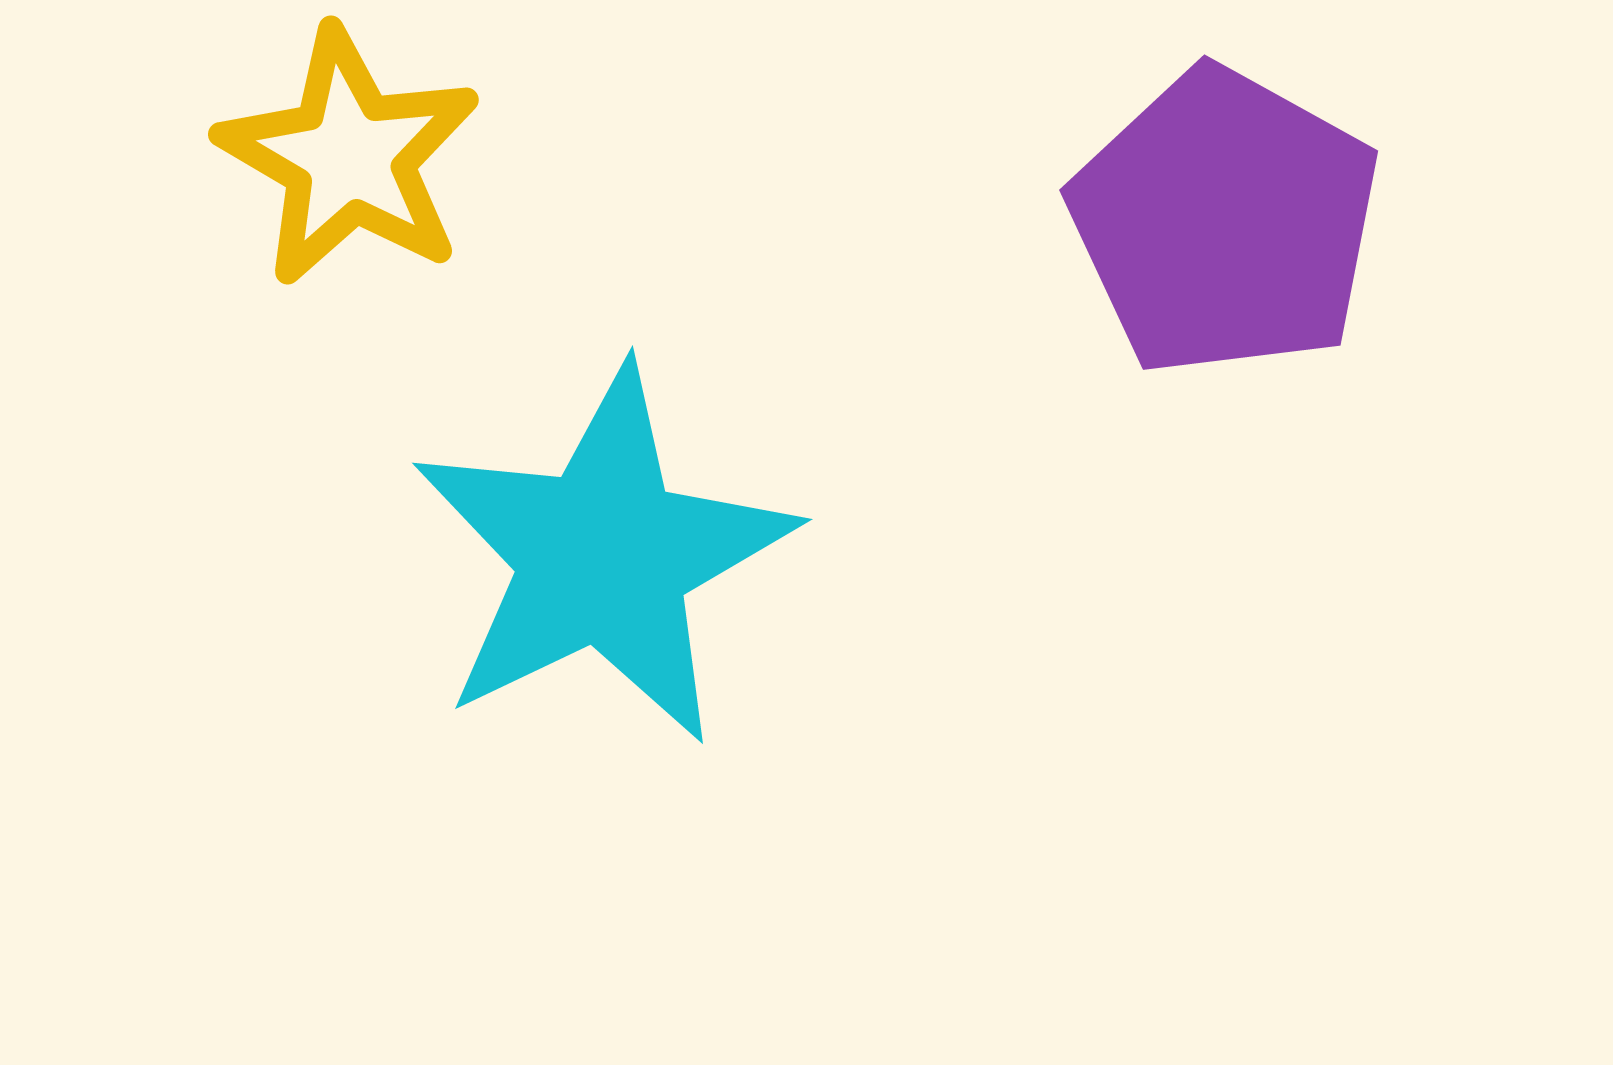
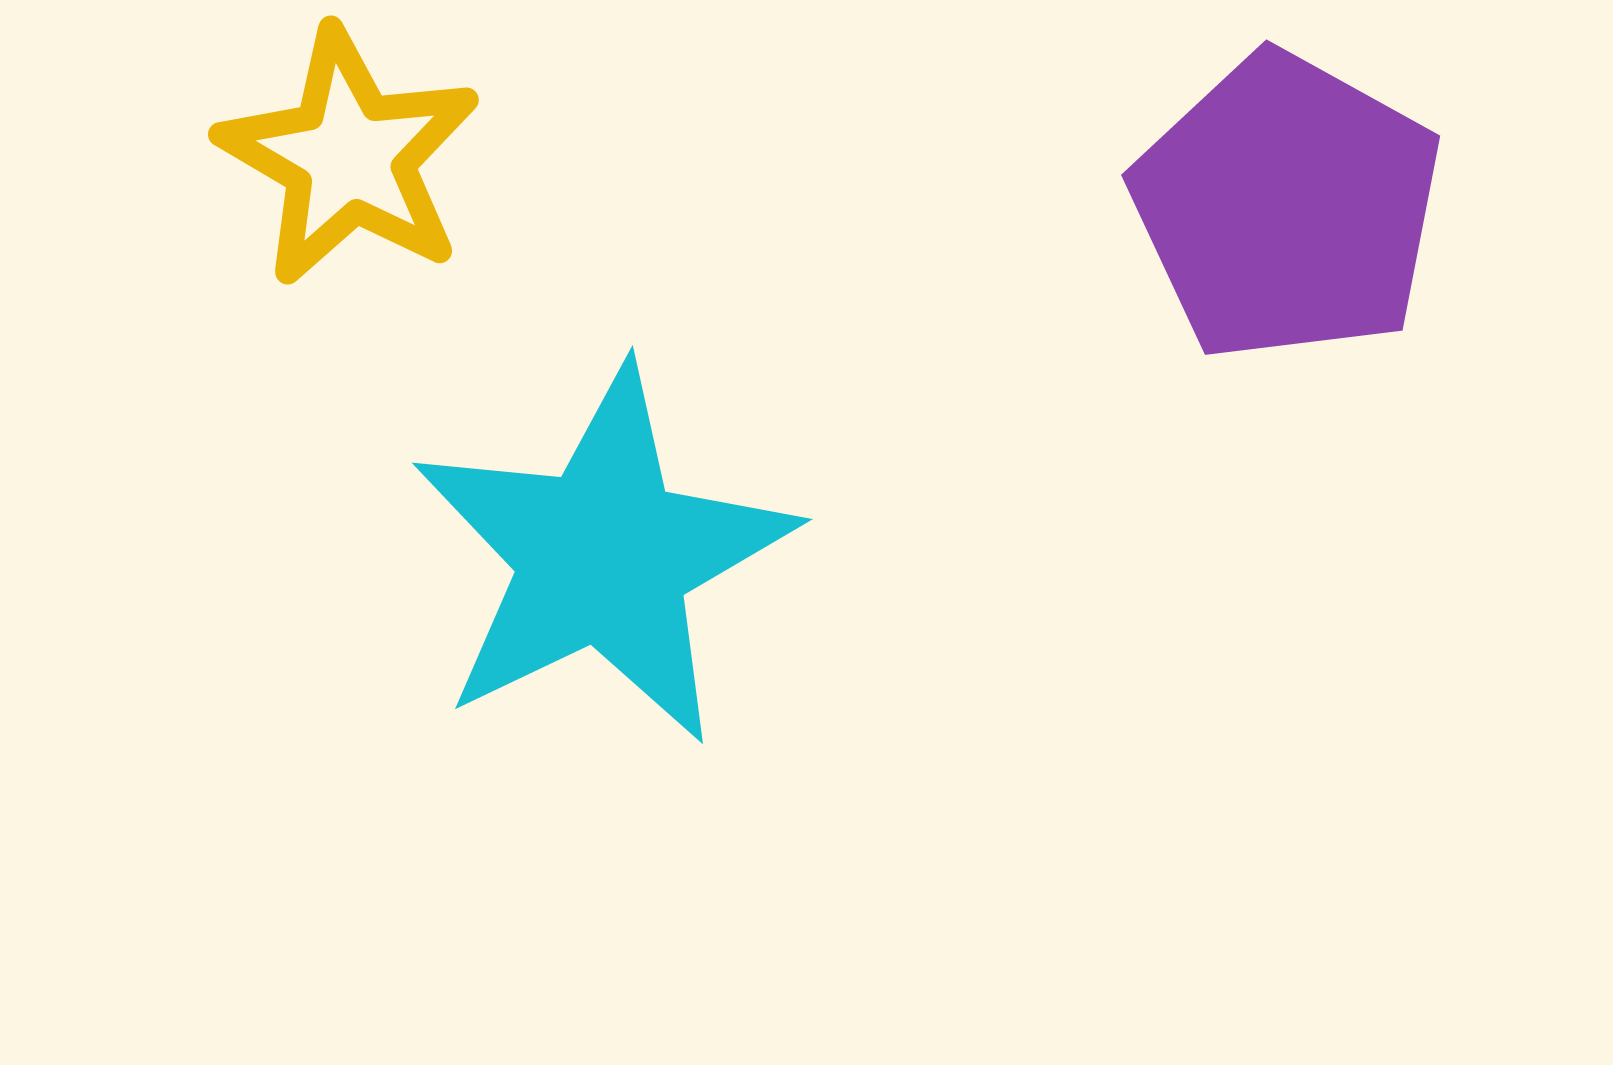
purple pentagon: moved 62 px right, 15 px up
